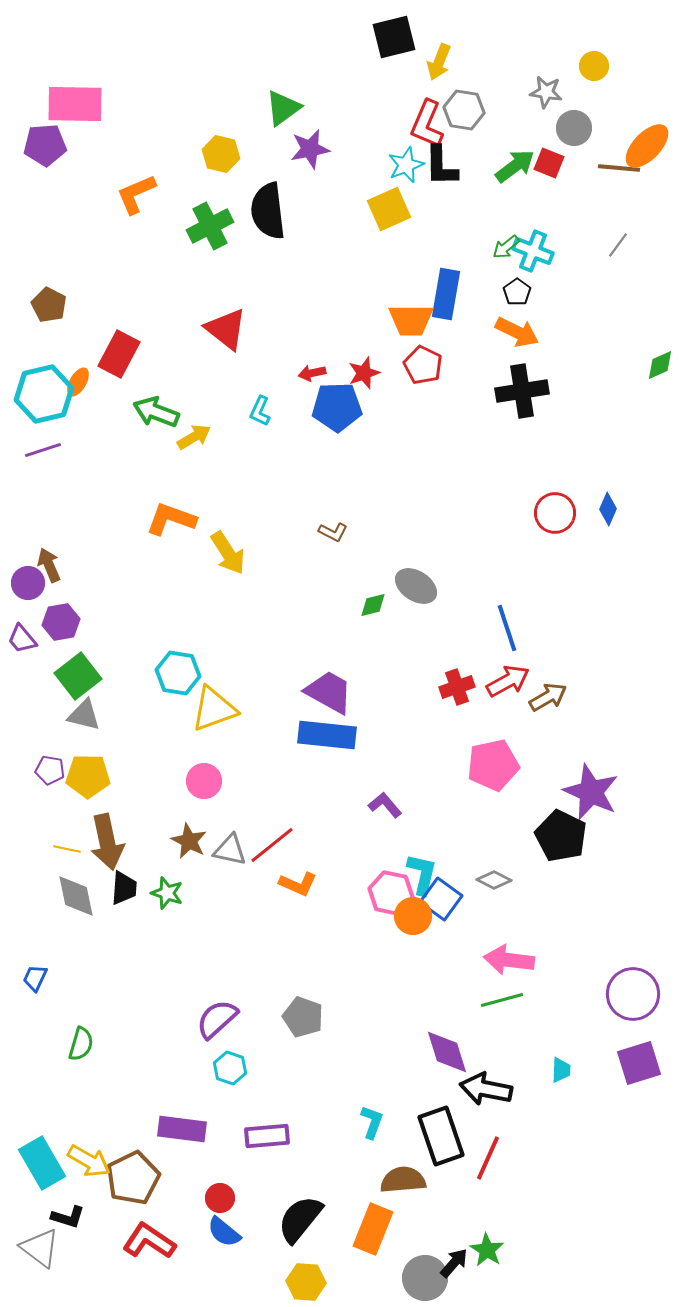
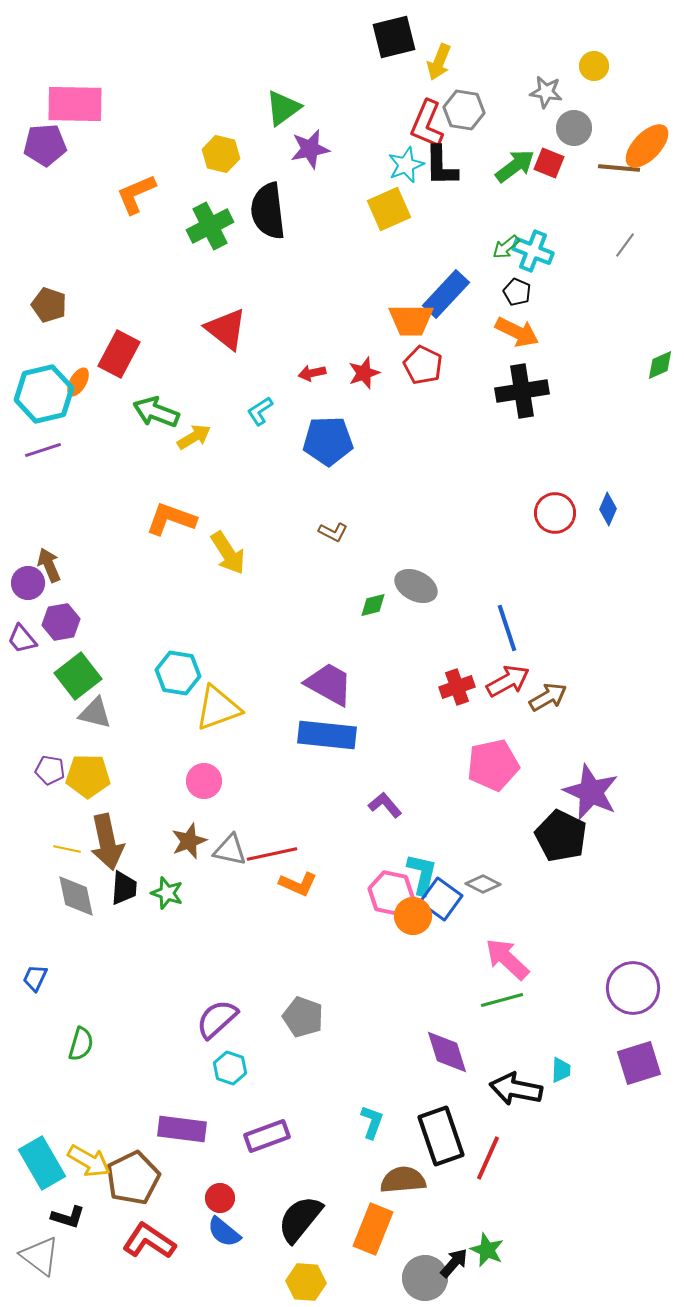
gray line at (618, 245): moved 7 px right
black pentagon at (517, 292): rotated 12 degrees counterclockwise
blue rectangle at (446, 294): rotated 33 degrees clockwise
brown pentagon at (49, 305): rotated 8 degrees counterclockwise
blue pentagon at (337, 407): moved 9 px left, 34 px down
cyan L-shape at (260, 411): rotated 32 degrees clockwise
gray ellipse at (416, 586): rotated 6 degrees counterclockwise
purple trapezoid at (329, 692): moved 8 px up
yellow triangle at (214, 709): moved 4 px right, 1 px up
gray triangle at (84, 715): moved 11 px right, 2 px up
brown star at (189, 841): rotated 24 degrees clockwise
red line at (272, 845): moved 9 px down; rotated 27 degrees clockwise
gray diamond at (494, 880): moved 11 px left, 4 px down
pink arrow at (509, 960): moved 2 px left, 1 px up; rotated 36 degrees clockwise
purple circle at (633, 994): moved 6 px up
black arrow at (486, 1089): moved 30 px right
purple rectangle at (267, 1136): rotated 15 degrees counterclockwise
gray triangle at (40, 1248): moved 8 px down
green star at (487, 1250): rotated 8 degrees counterclockwise
